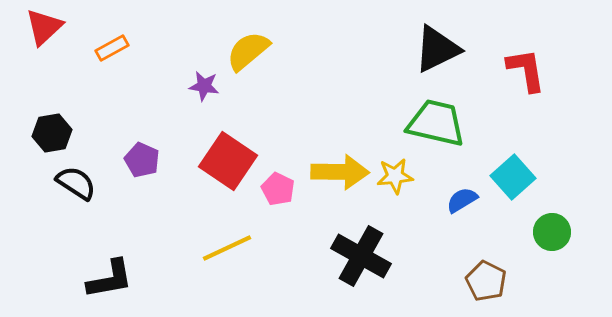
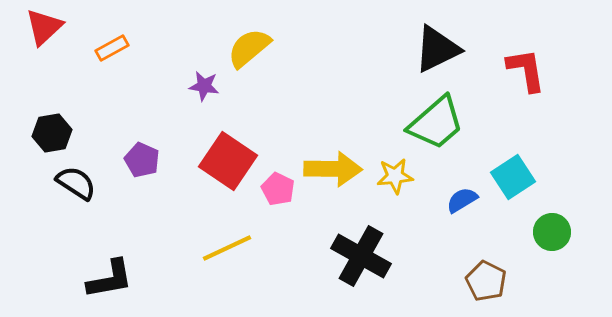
yellow semicircle: moved 1 px right, 3 px up
green trapezoid: rotated 126 degrees clockwise
yellow arrow: moved 7 px left, 3 px up
cyan square: rotated 9 degrees clockwise
